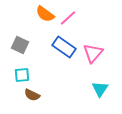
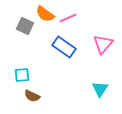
pink line: rotated 18 degrees clockwise
gray square: moved 5 px right, 19 px up
pink triangle: moved 10 px right, 9 px up
brown semicircle: moved 1 px down
